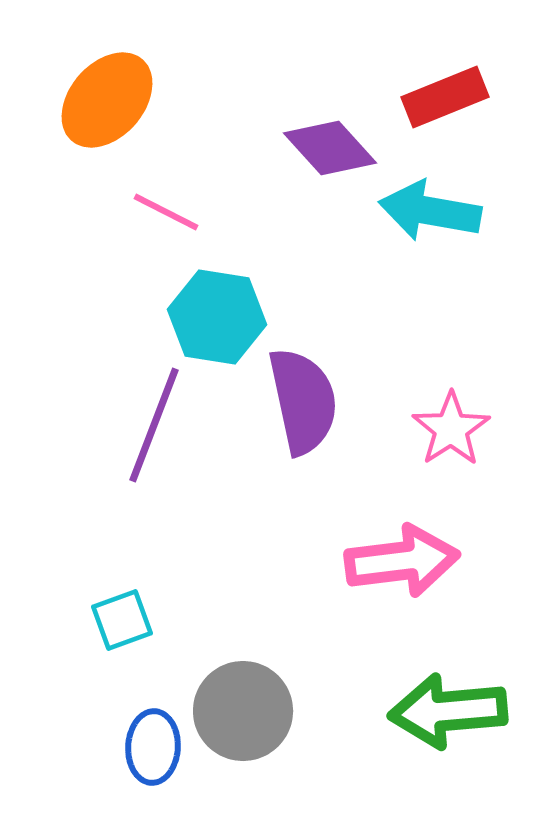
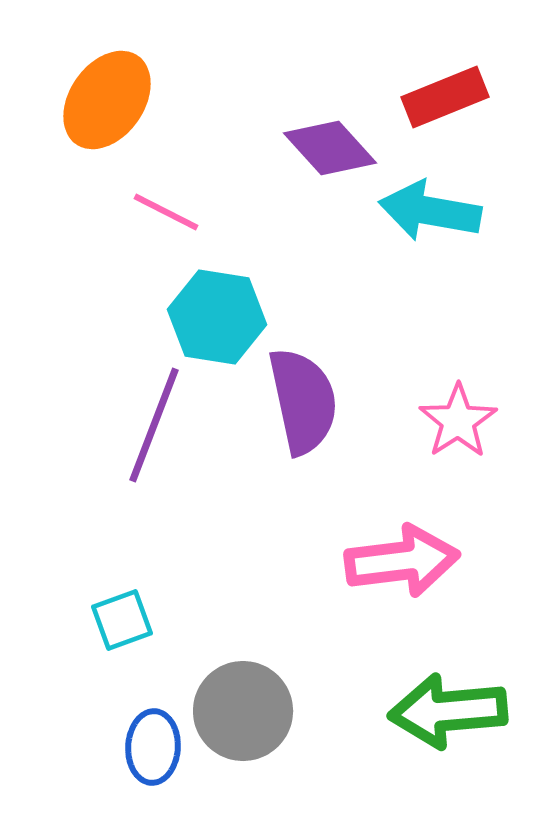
orange ellipse: rotated 6 degrees counterclockwise
pink star: moved 7 px right, 8 px up
